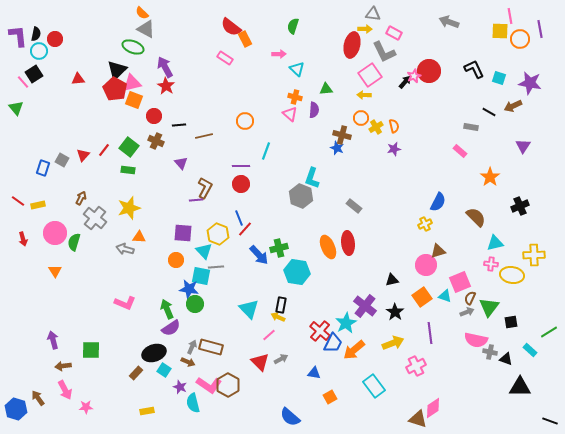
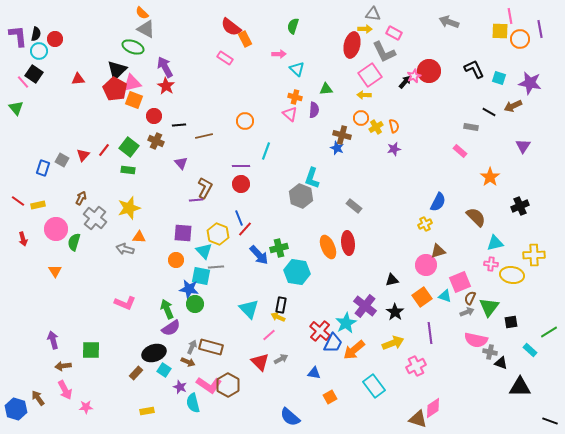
black square at (34, 74): rotated 24 degrees counterclockwise
pink circle at (55, 233): moved 1 px right, 4 px up
black triangle at (506, 359): moved 5 px left, 4 px down
